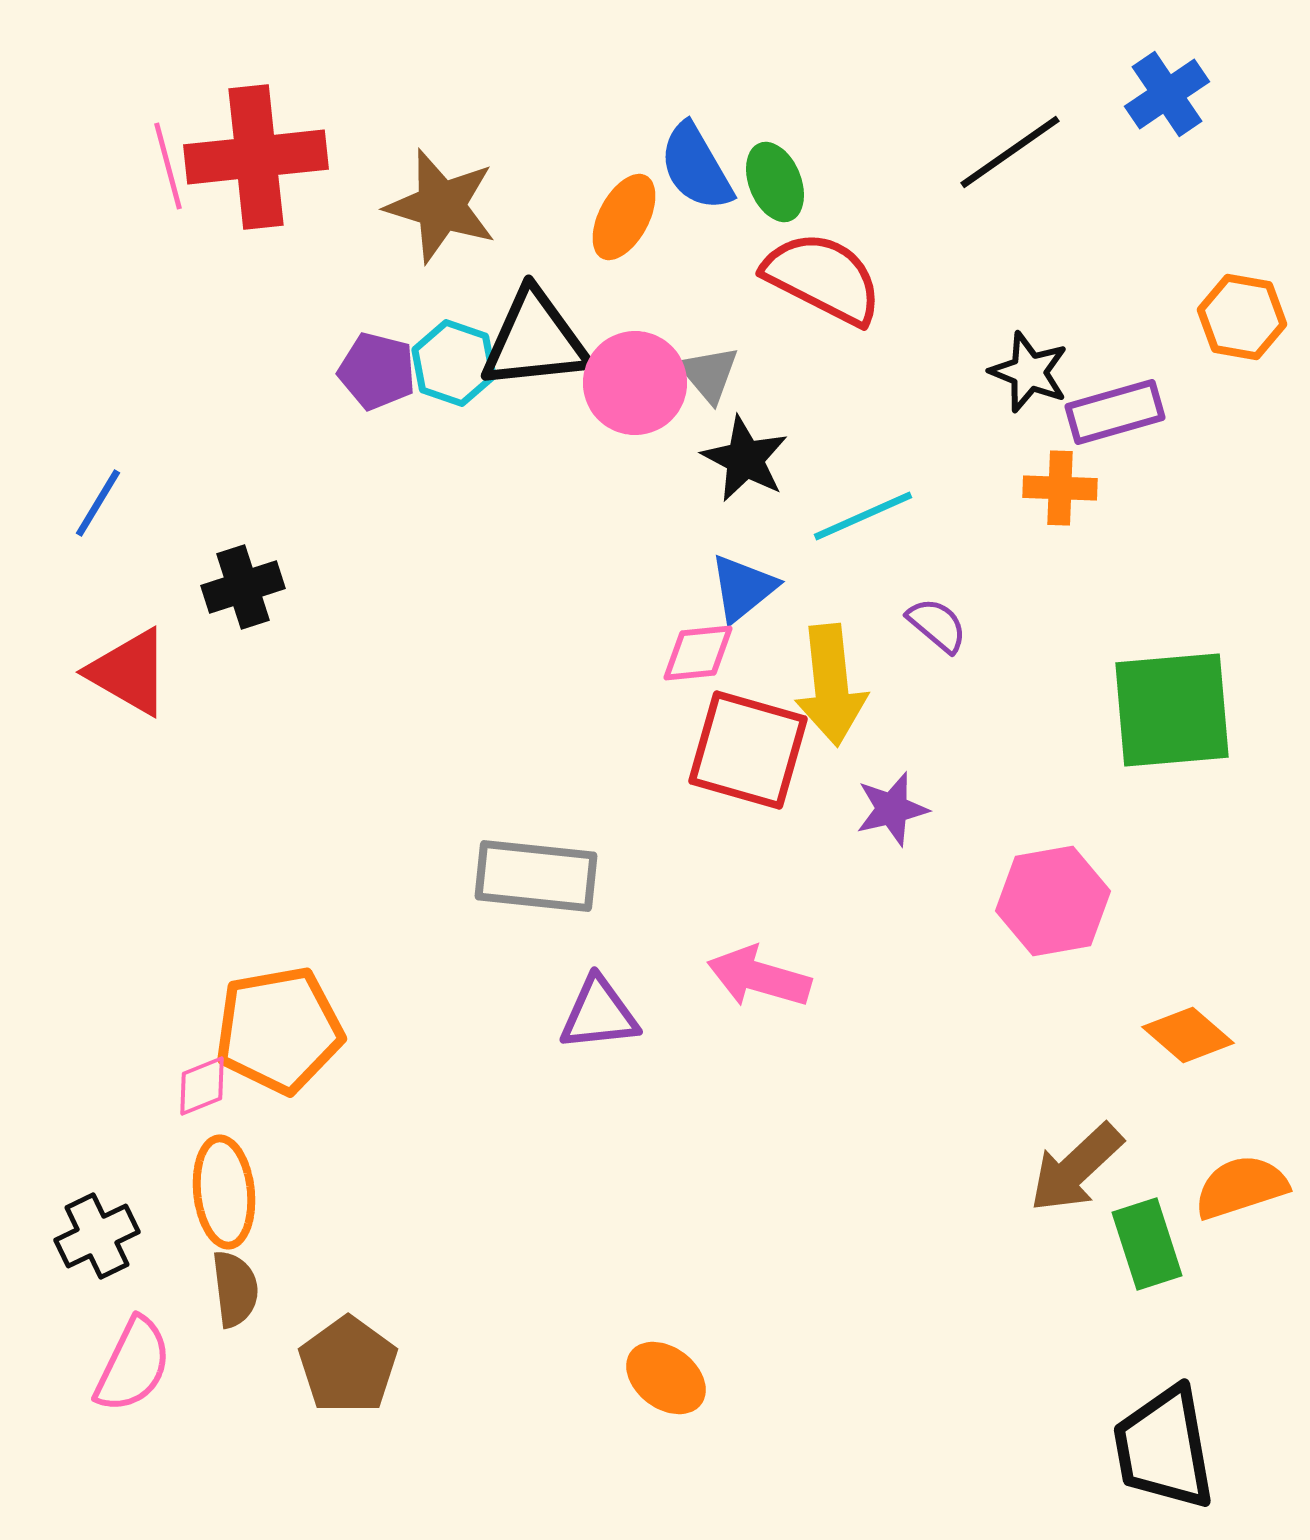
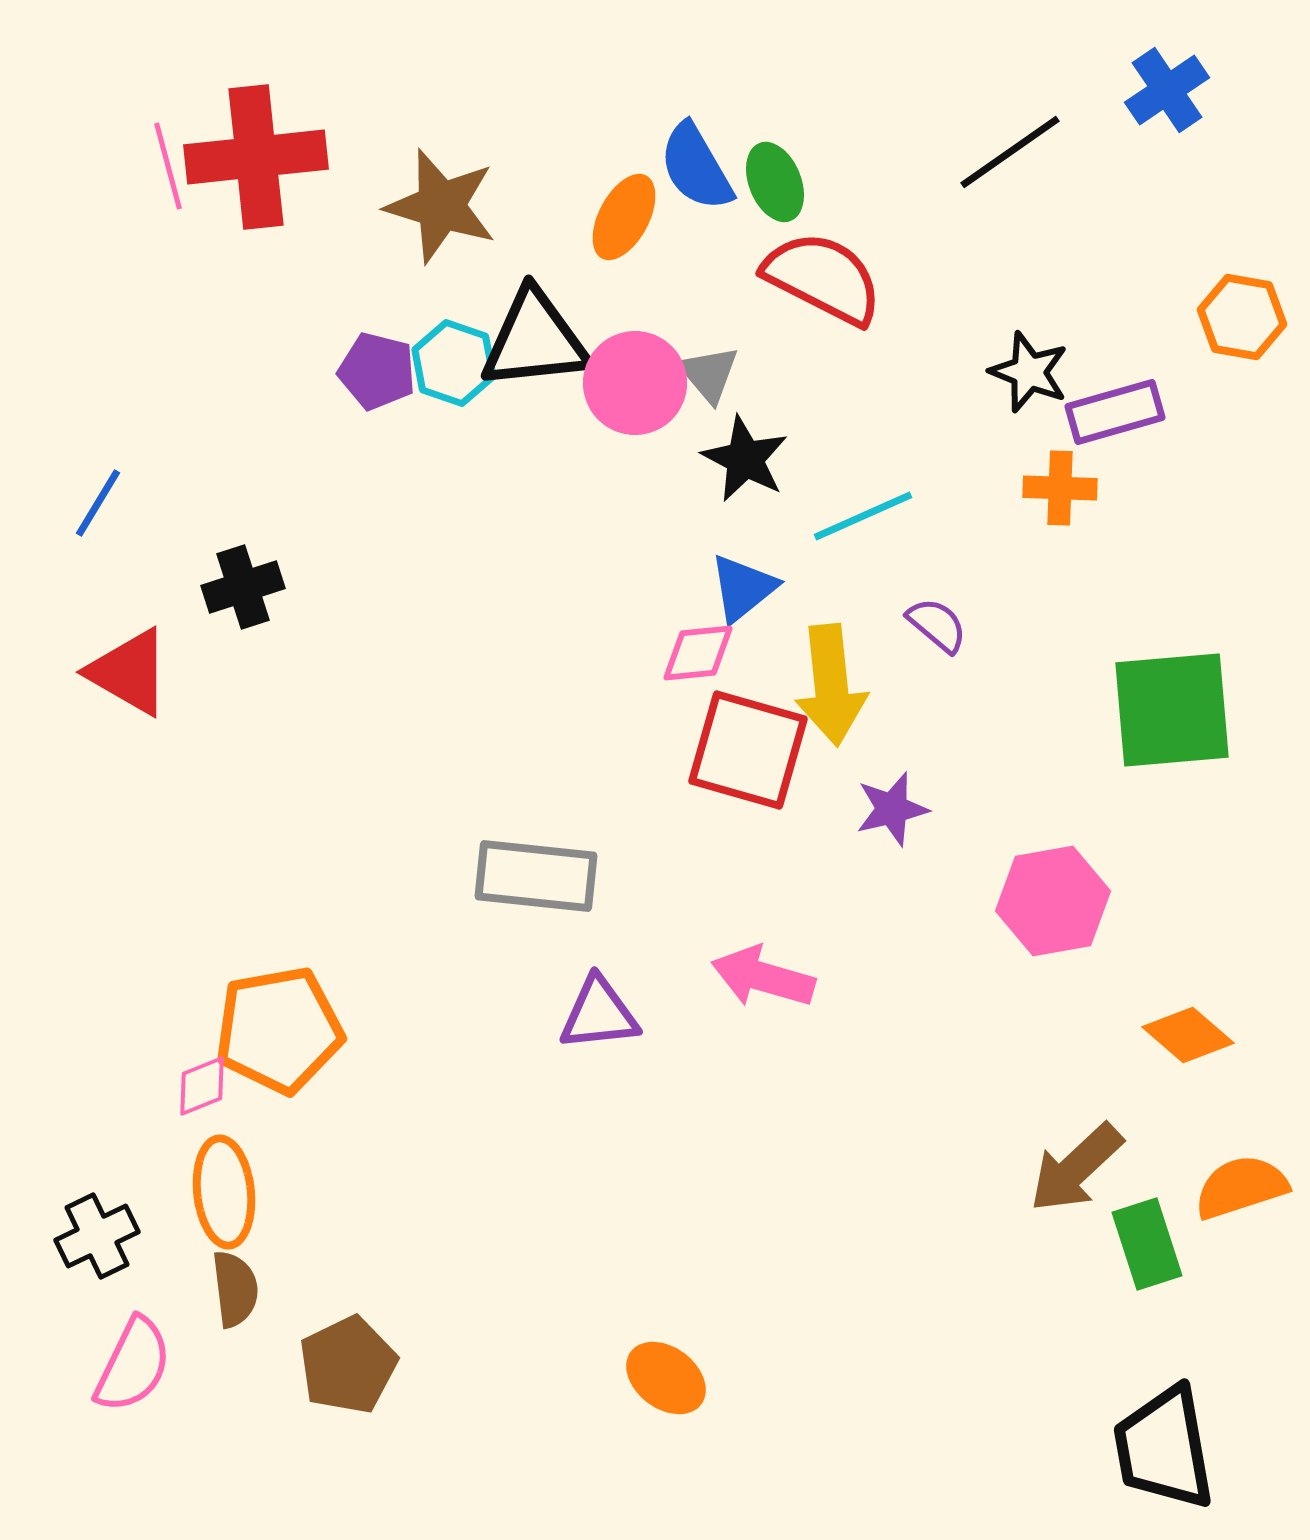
blue cross at (1167, 94): moved 4 px up
pink arrow at (759, 977): moved 4 px right
brown pentagon at (348, 1365): rotated 10 degrees clockwise
